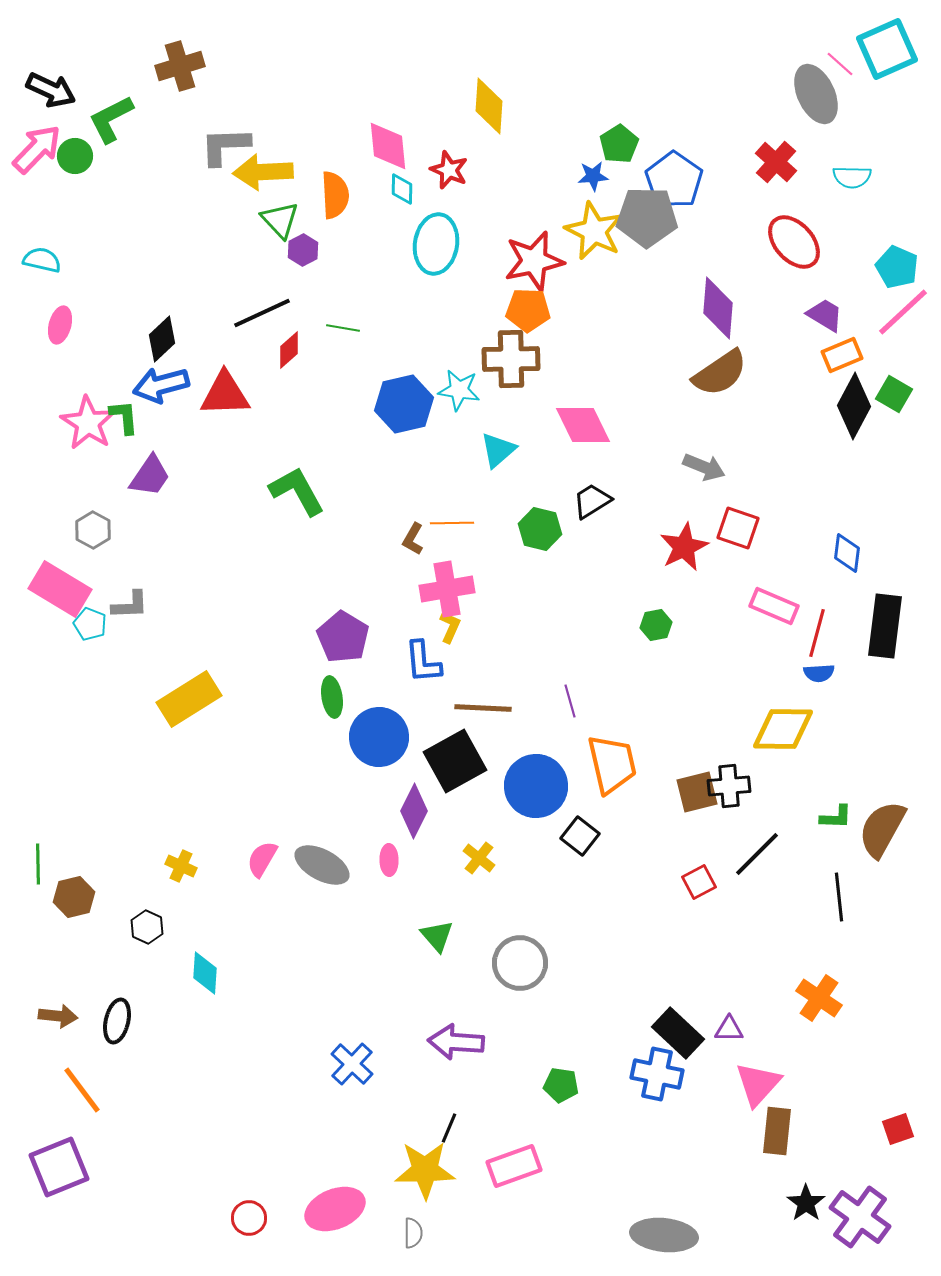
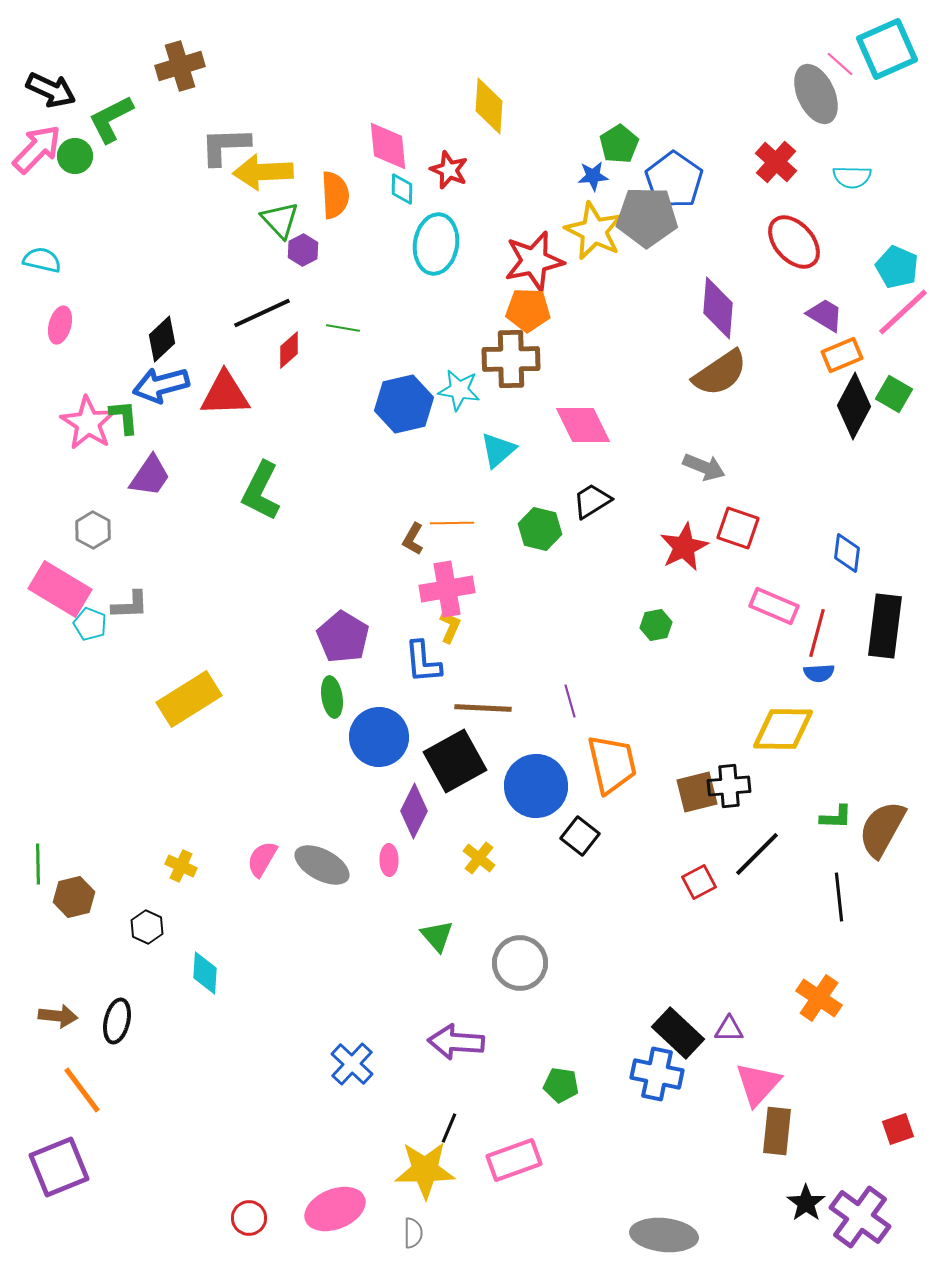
green L-shape at (297, 491): moved 36 px left; rotated 124 degrees counterclockwise
pink rectangle at (514, 1166): moved 6 px up
